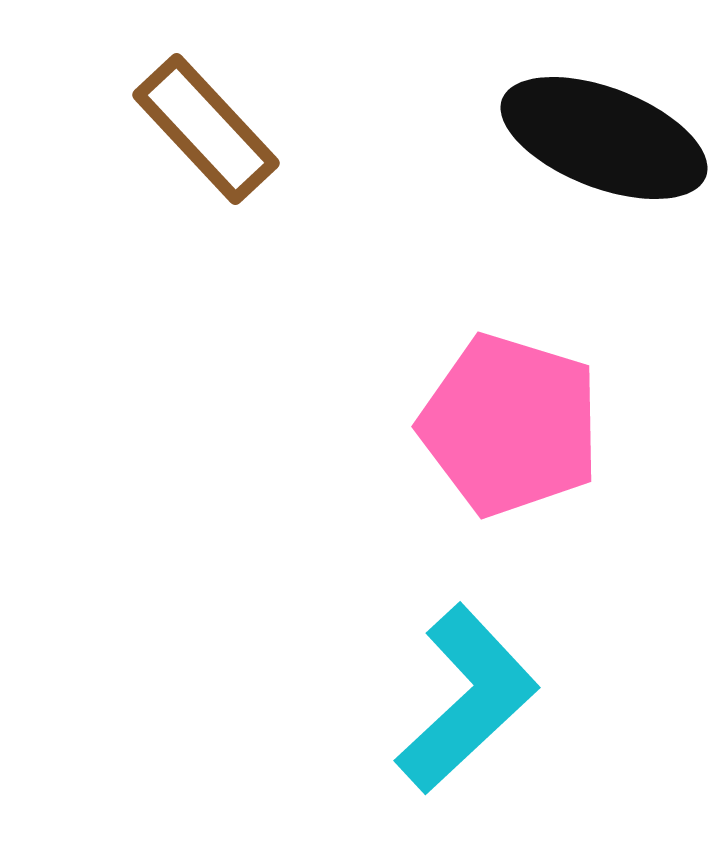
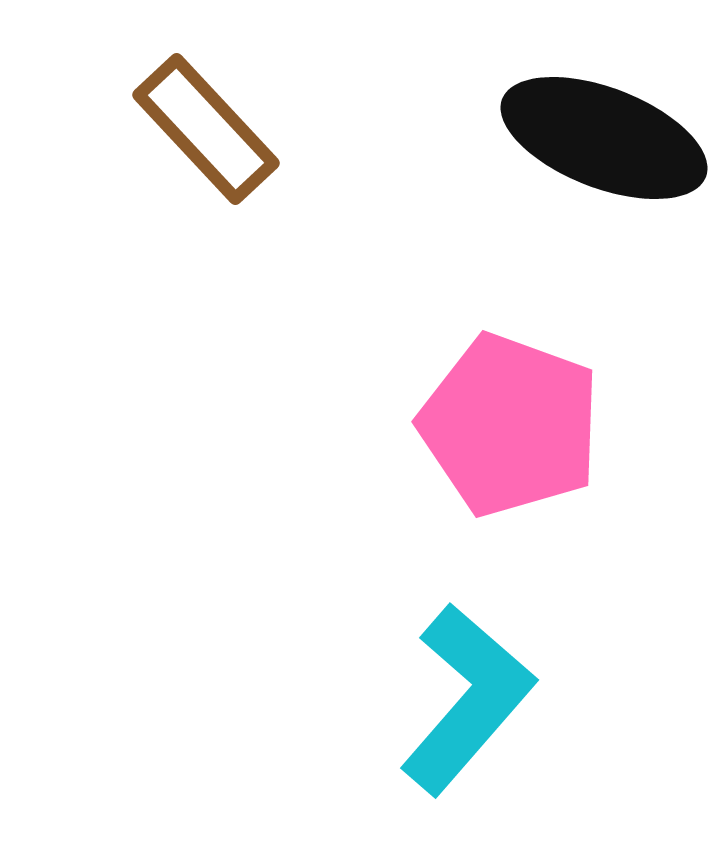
pink pentagon: rotated 3 degrees clockwise
cyan L-shape: rotated 6 degrees counterclockwise
